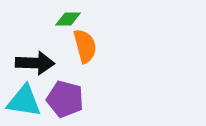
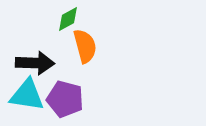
green diamond: rotated 28 degrees counterclockwise
cyan triangle: moved 3 px right, 6 px up
